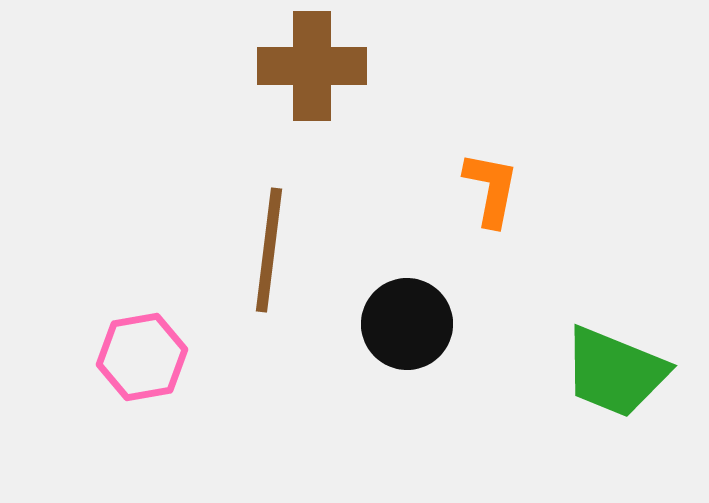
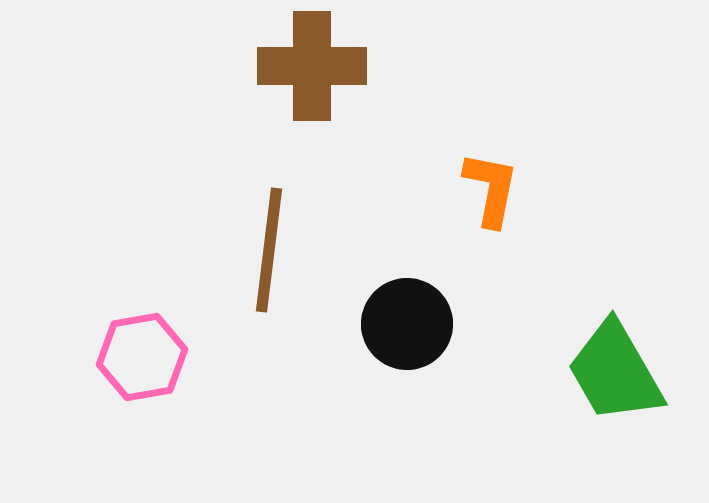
green trapezoid: rotated 38 degrees clockwise
